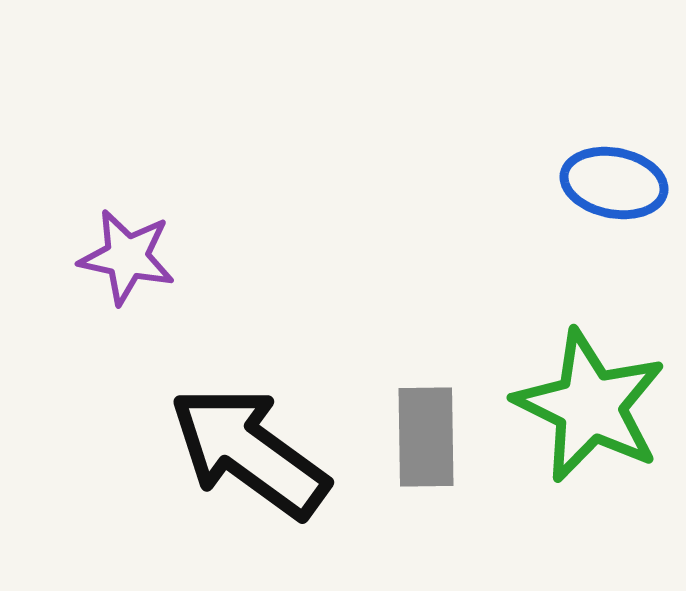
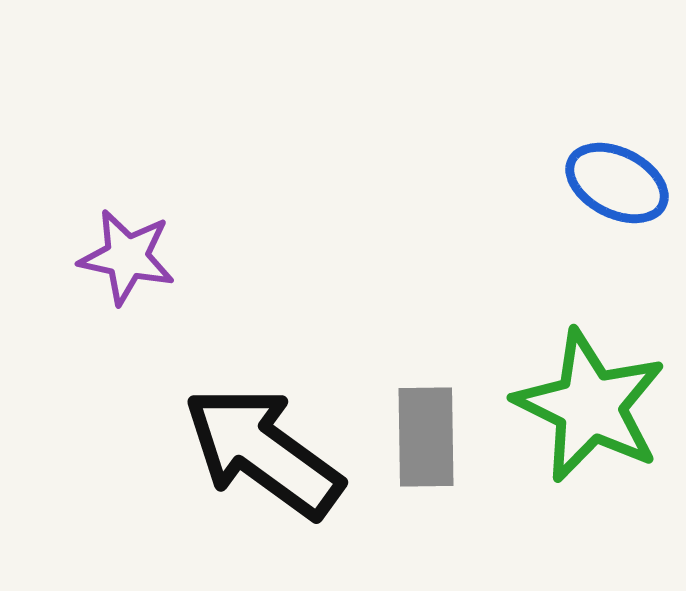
blue ellipse: moved 3 px right; rotated 16 degrees clockwise
black arrow: moved 14 px right
